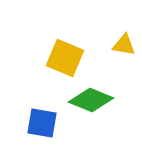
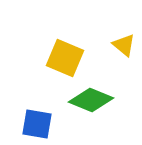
yellow triangle: rotated 30 degrees clockwise
blue square: moved 5 px left, 1 px down
